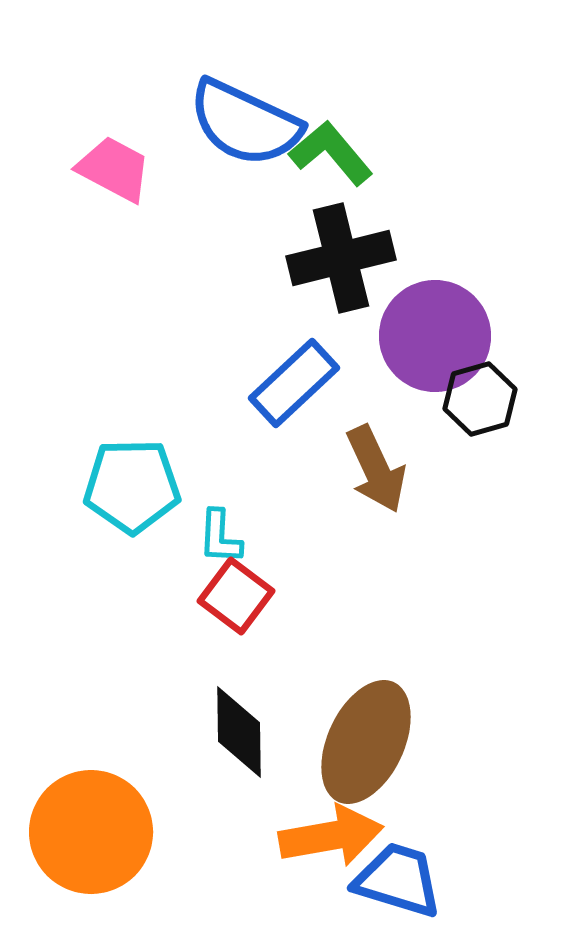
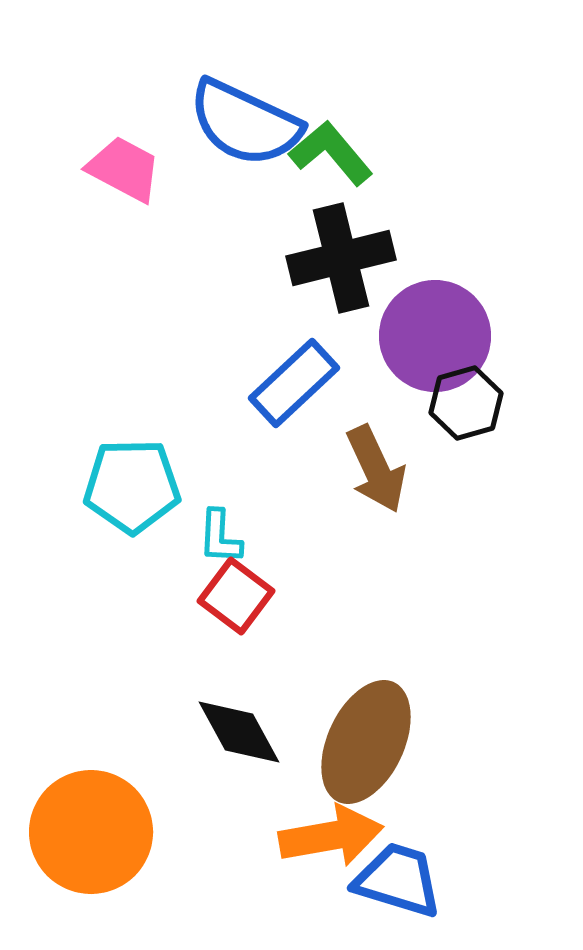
pink trapezoid: moved 10 px right
black hexagon: moved 14 px left, 4 px down
black diamond: rotated 28 degrees counterclockwise
